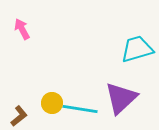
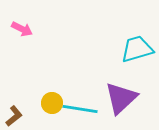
pink arrow: rotated 145 degrees clockwise
brown L-shape: moved 5 px left
